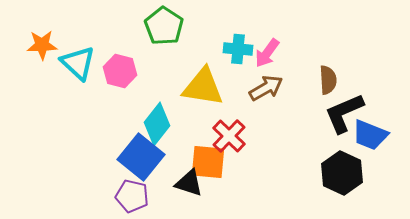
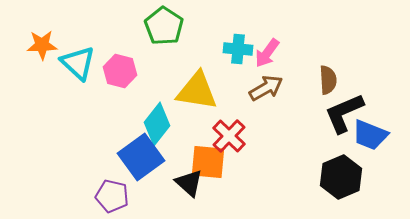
yellow triangle: moved 6 px left, 4 px down
blue square: rotated 15 degrees clockwise
black hexagon: moved 1 px left, 4 px down; rotated 12 degrees clockwise
black triangle: rotated 24 degrees clockwise
purple pentagon: moved 20 px left
